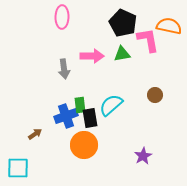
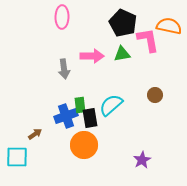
purple star: moved 1 px left, 4 px down
cyan square: moved 1 px left, 11 px up
